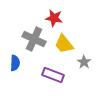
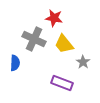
gray star: moved 1 px left
purple rectangle: moved 9 px right, 8 px down
